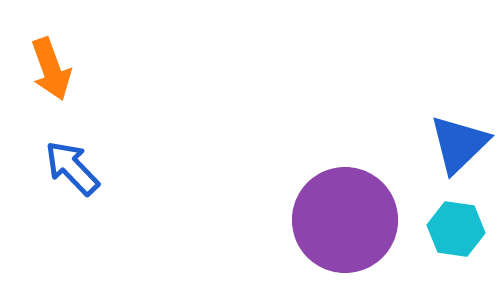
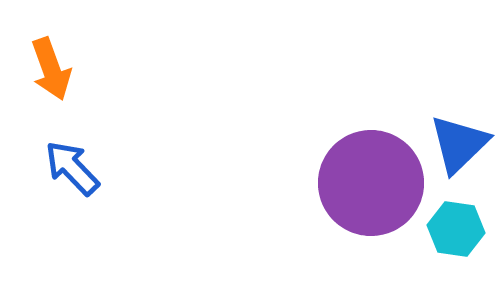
purple circle: moved 26 px right, 37 px up
